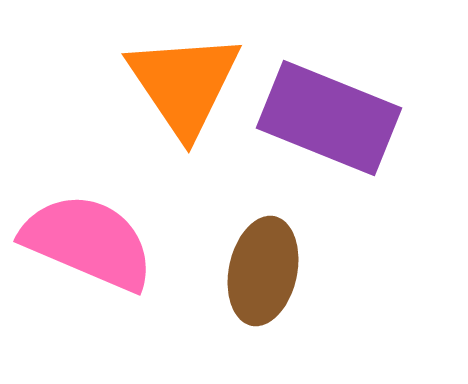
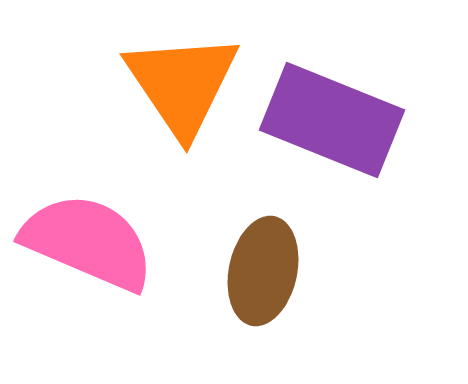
orange triangle: moved 2 px left
purple rectangle: moved 3 px right, 2 px down
